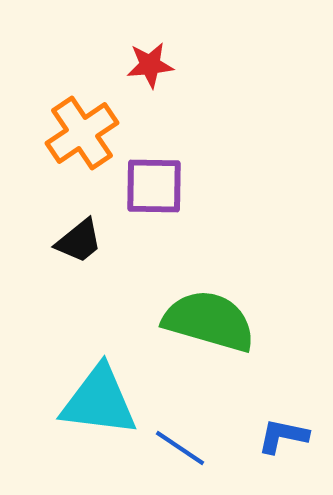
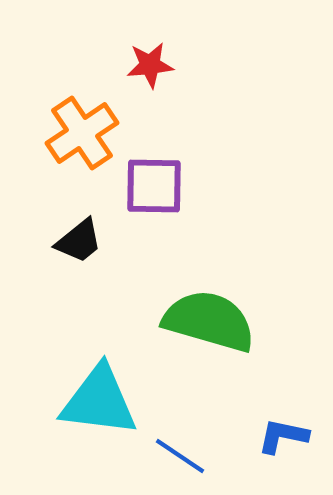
blue line: moved 8 px down
